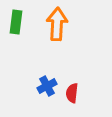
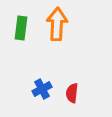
green rectangle: moved 5 px right, 6 px down
blue cross: moved 5 px left, 3 px down
